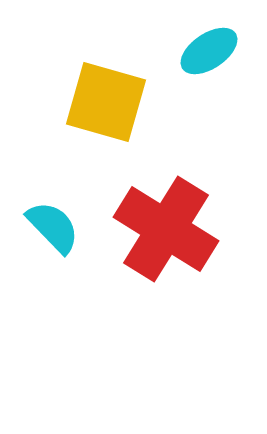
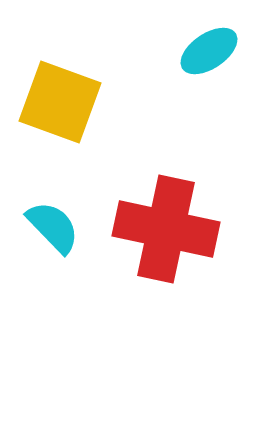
yellow square: moved 46 px left; rotated 4 degrees clockwise
red cross: rotated 20 degrees counterclockwise
